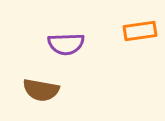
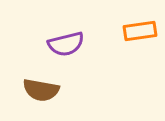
purple semicircle: rotated 12 degrees counterclockwise
